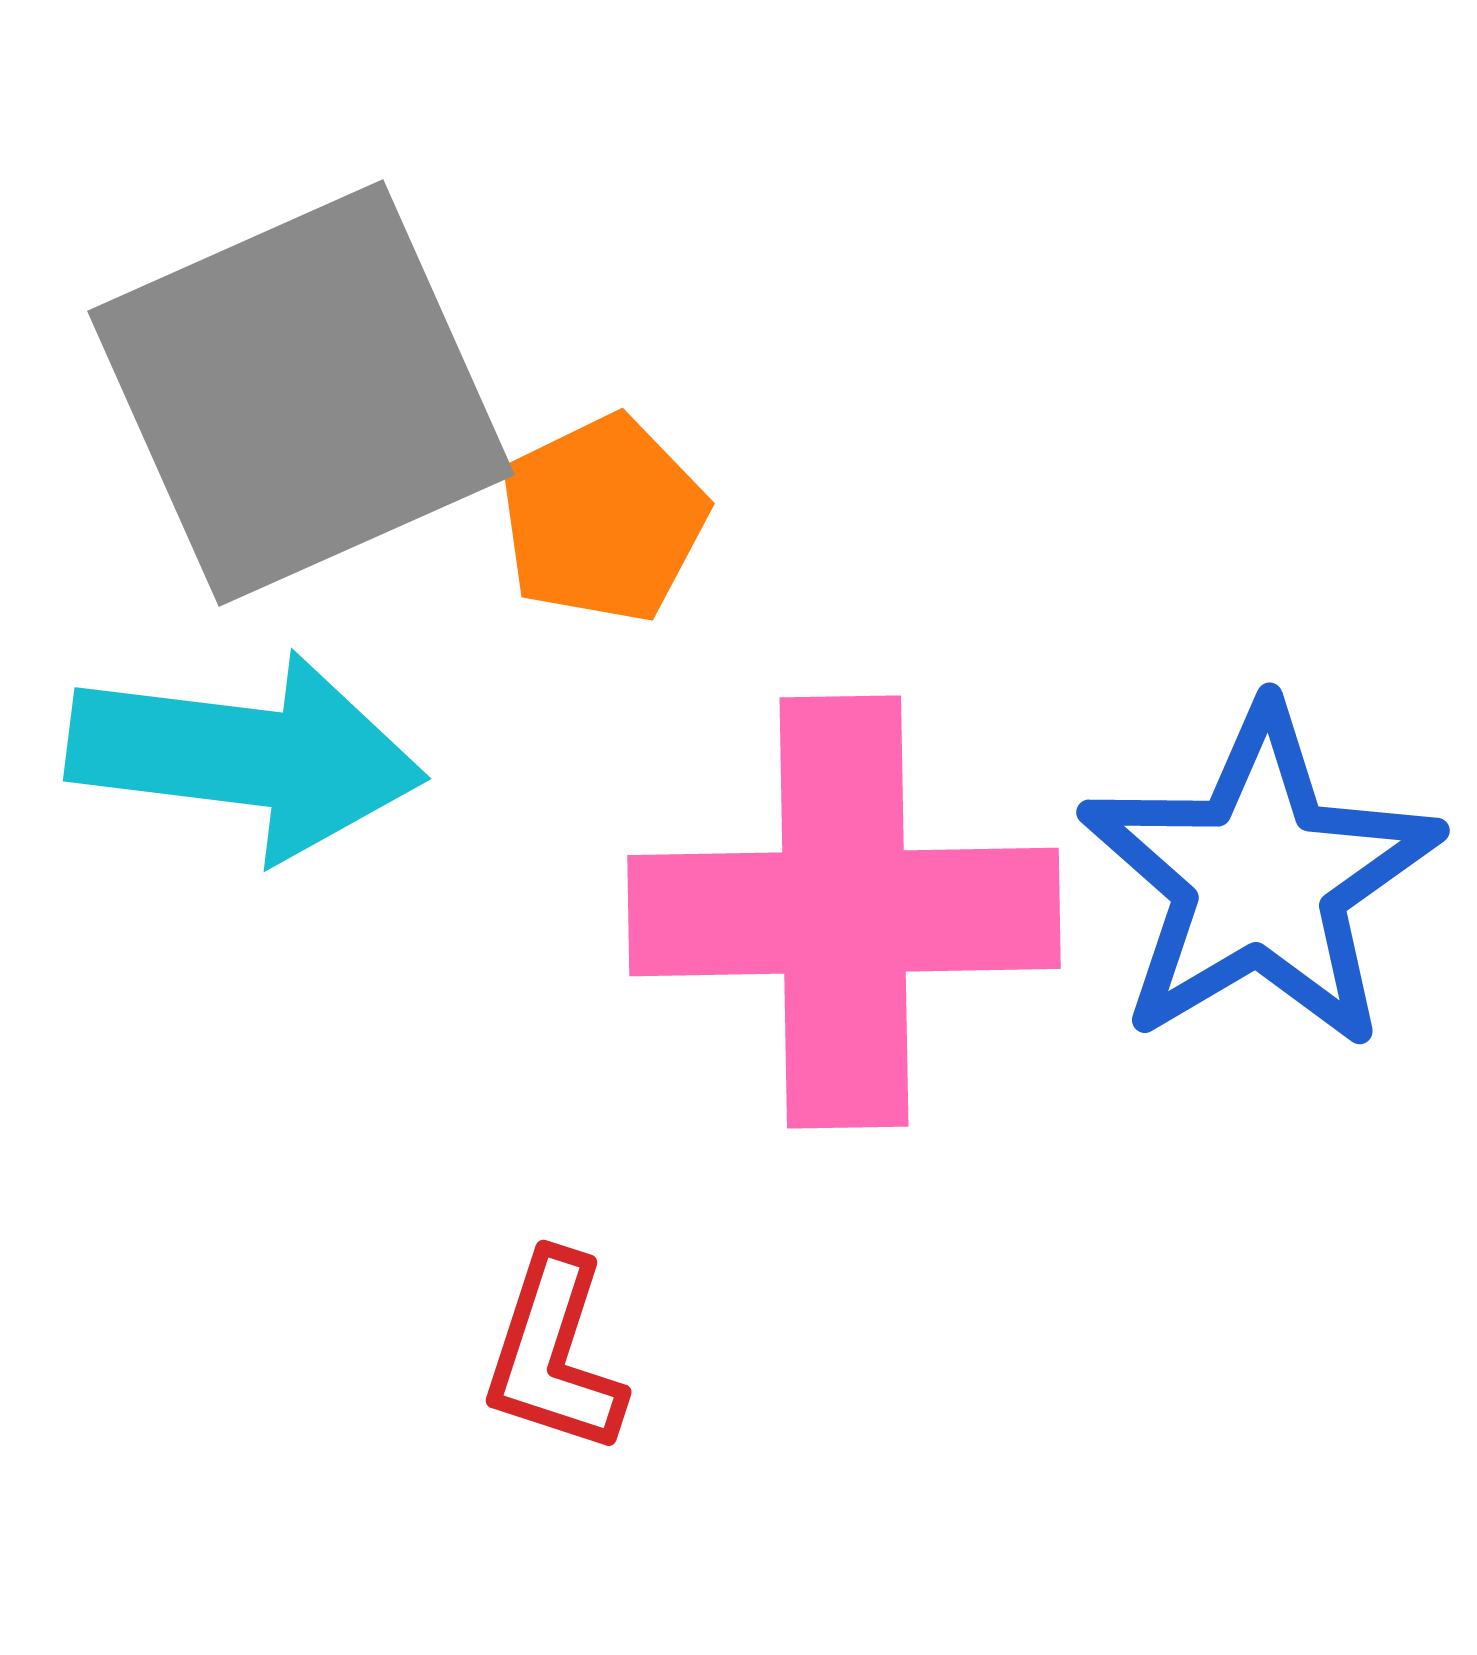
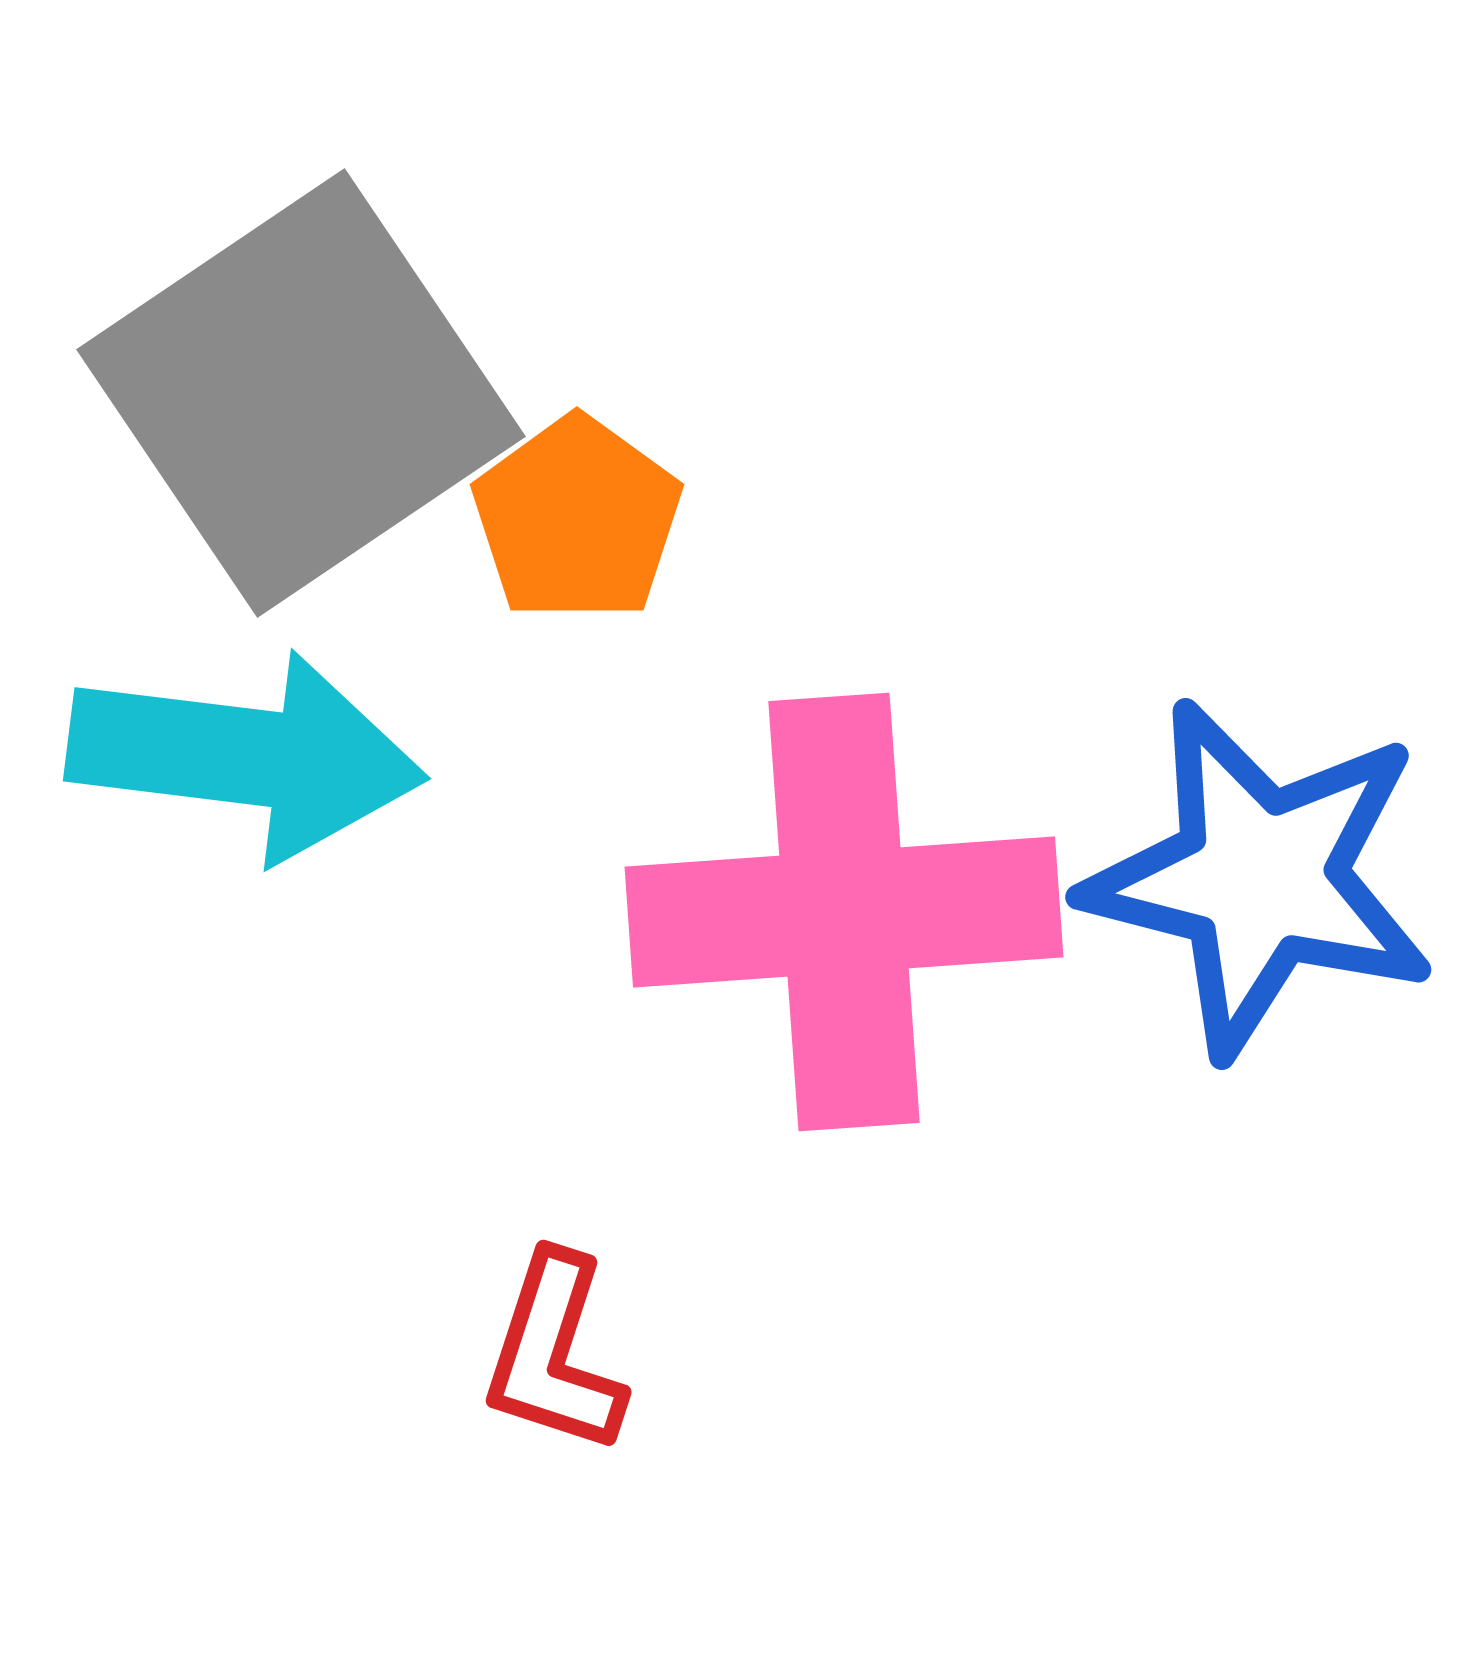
gray square: rotated 10 degrees counterclockwise
orange pentagon: moved 26 px left; rotated 10 degrees counterclockwise
blue star: rotated 27 degrees counterclockwise
pink cross: rotated 3 degrees counterclockwise
